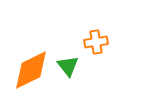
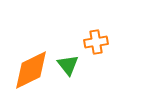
green triangle: moved 1 px up
